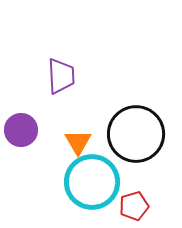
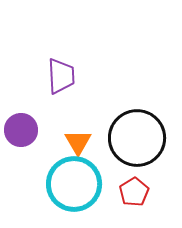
black circle: moved 1 px right, 4 px down
cyan circle: moved 18 px left, 2 px down
red pentagon: moved 14 px up; rotated 16 degrees counterclockwise
